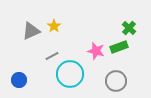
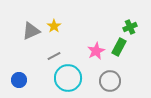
green cross: moved 1 px right, 1 px up; rotated 24 degrees clockwise
green rectangle: rotated 42 degrees counterclockwise
pink star: rotated 30 degrees clockwise
gray line: moved 2 px right
cyan circle: moved 2 px left, 4 px down
gray circle: moved 6 px left
